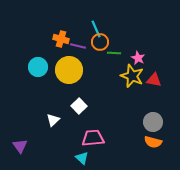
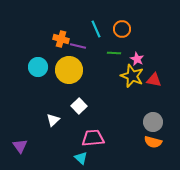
orange circle: moved 22 px right, 13 px up
pink star: moved 1 px left, 1 px down
cyan triangle: moved 1 px left
